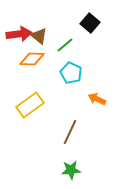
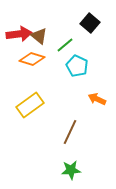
orange diamond: rotated 15 degrees clockwise
cyan pentagon: moved 6 px right, 7 px up
